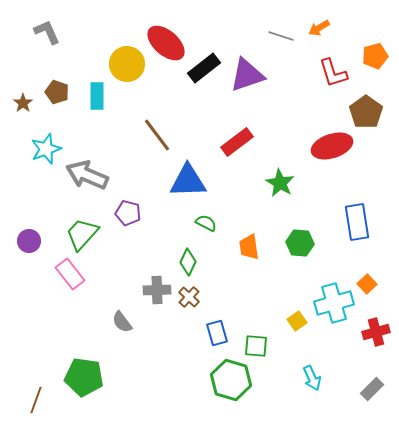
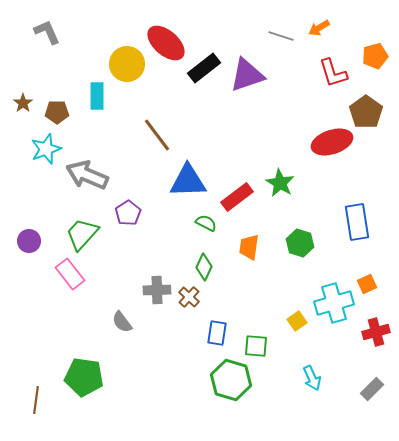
brown pentagon at (57, 92): moved 20 px down; rotated 20 degrees counterclockwise
red rectangle at (237, 142): moved 55 px down
red ellipse at (332, 146): moved 4 px up
purple pentagon at (128, 213): rotated 25 degrees clockwise
green hexagon at (300, 243): rotated 12 degrees clockwise
orange trapezoid at (249, 247): rotated 16 degrees clockwise
green diamond at (188, 262): moved 16 px right, 5 px down
orange square at (367, 284): rotated 18 degrees clockwise
blue rectangle at (217, 333): rotated 25 degrees clockwise
brown line at (36, 400): rotated 12 degrees counterclockwise
